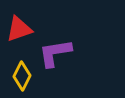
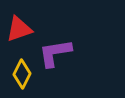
yellow diamond: moved 2 px up
